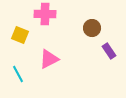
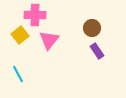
pink cross: moved 10 px left, 1 px down
yellow square: rotated 30 degrees clockwise
purple rectangle: moved 12 px left
pink triangle: moved 19 px up; rotated 25 degrees counterclockwise
